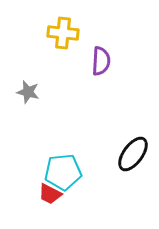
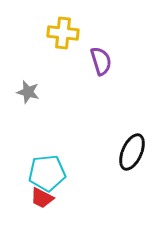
purple semicircle: rotated 20 degrees counterclockwise
black ellipse: moved 1 px left, 2 px up; rotated 12 degrees counterclockwise
cyan pentagon: moved 16 px left, 1 px down
red trapezoid: moved 8 px left, 4 px down
